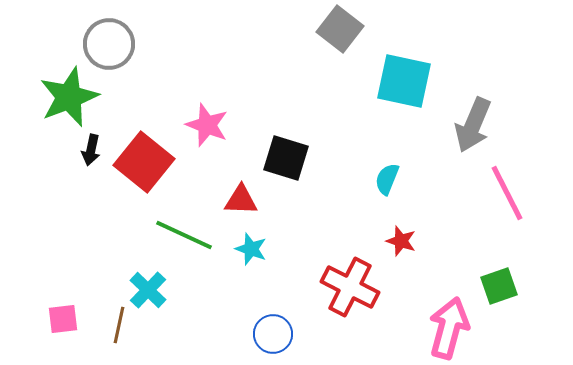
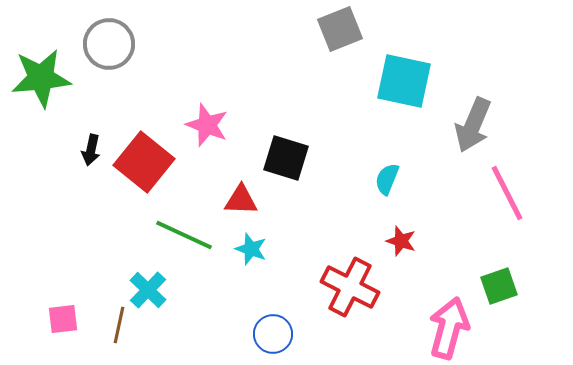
gray square: rotated 30 degrees clockwise
green star: moved 28 px left, 19 px up; rotated 16 degrees clockwise
